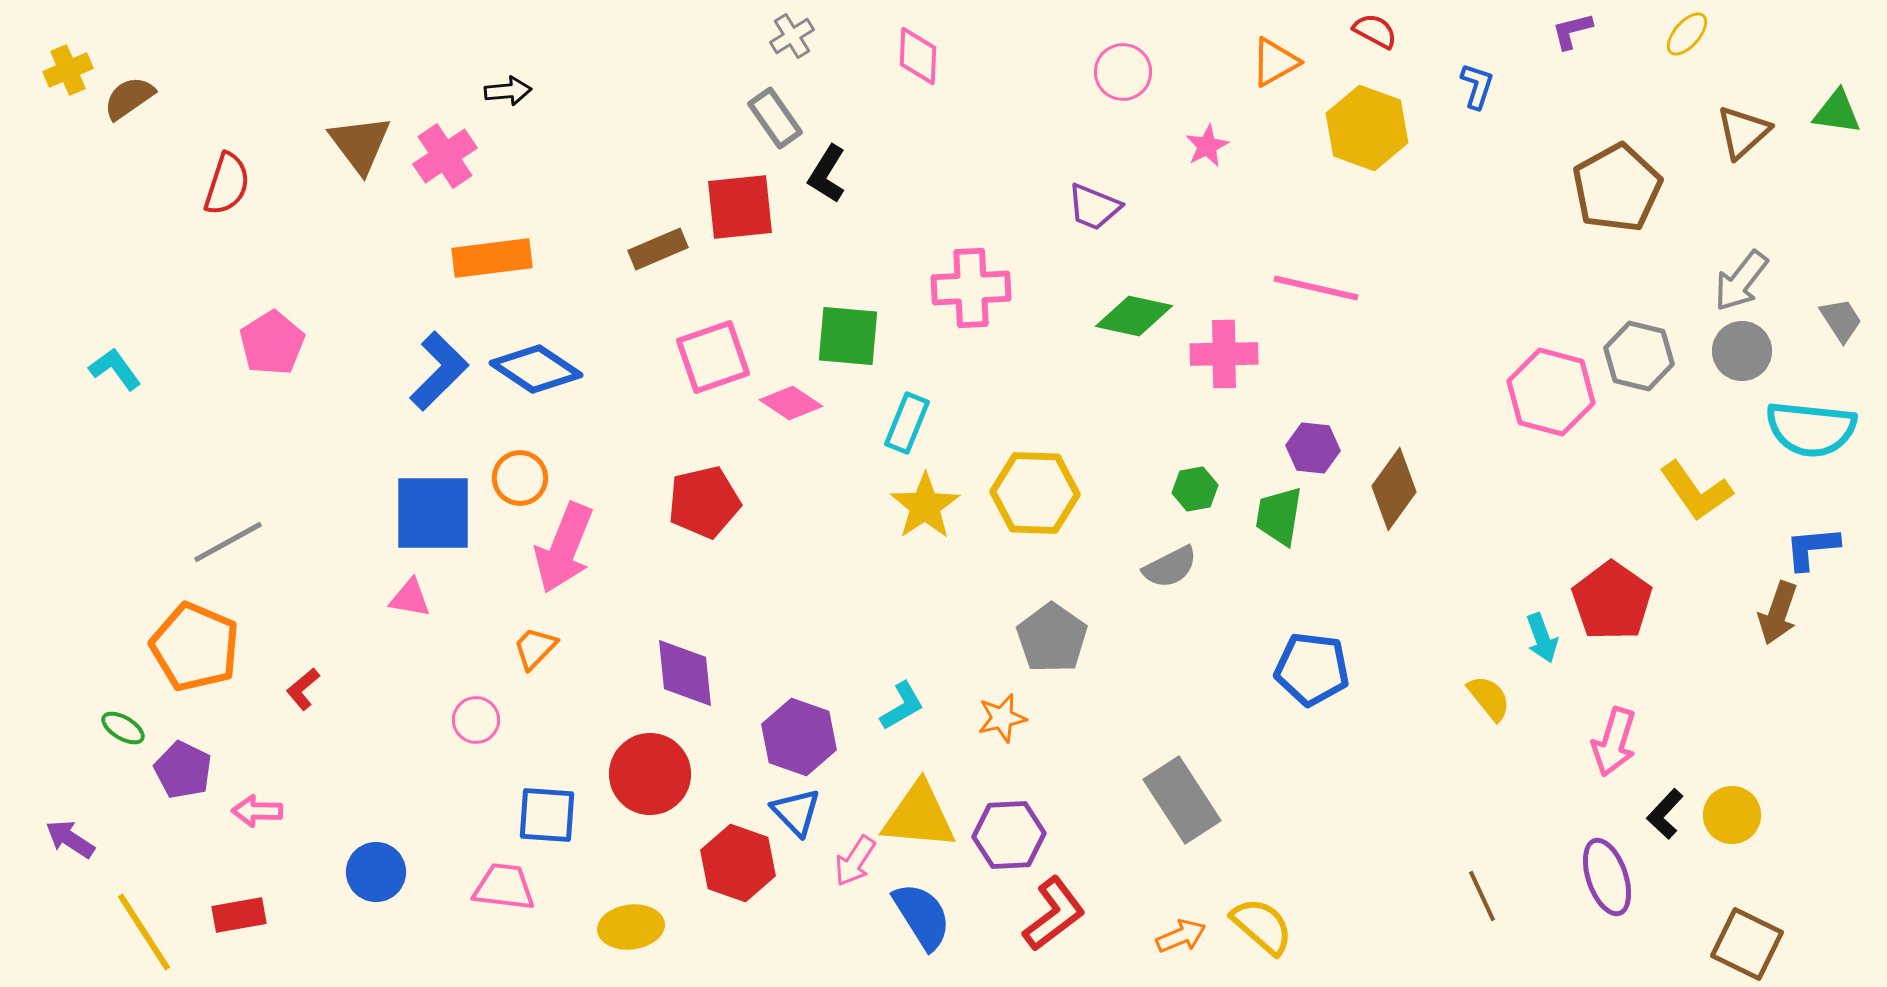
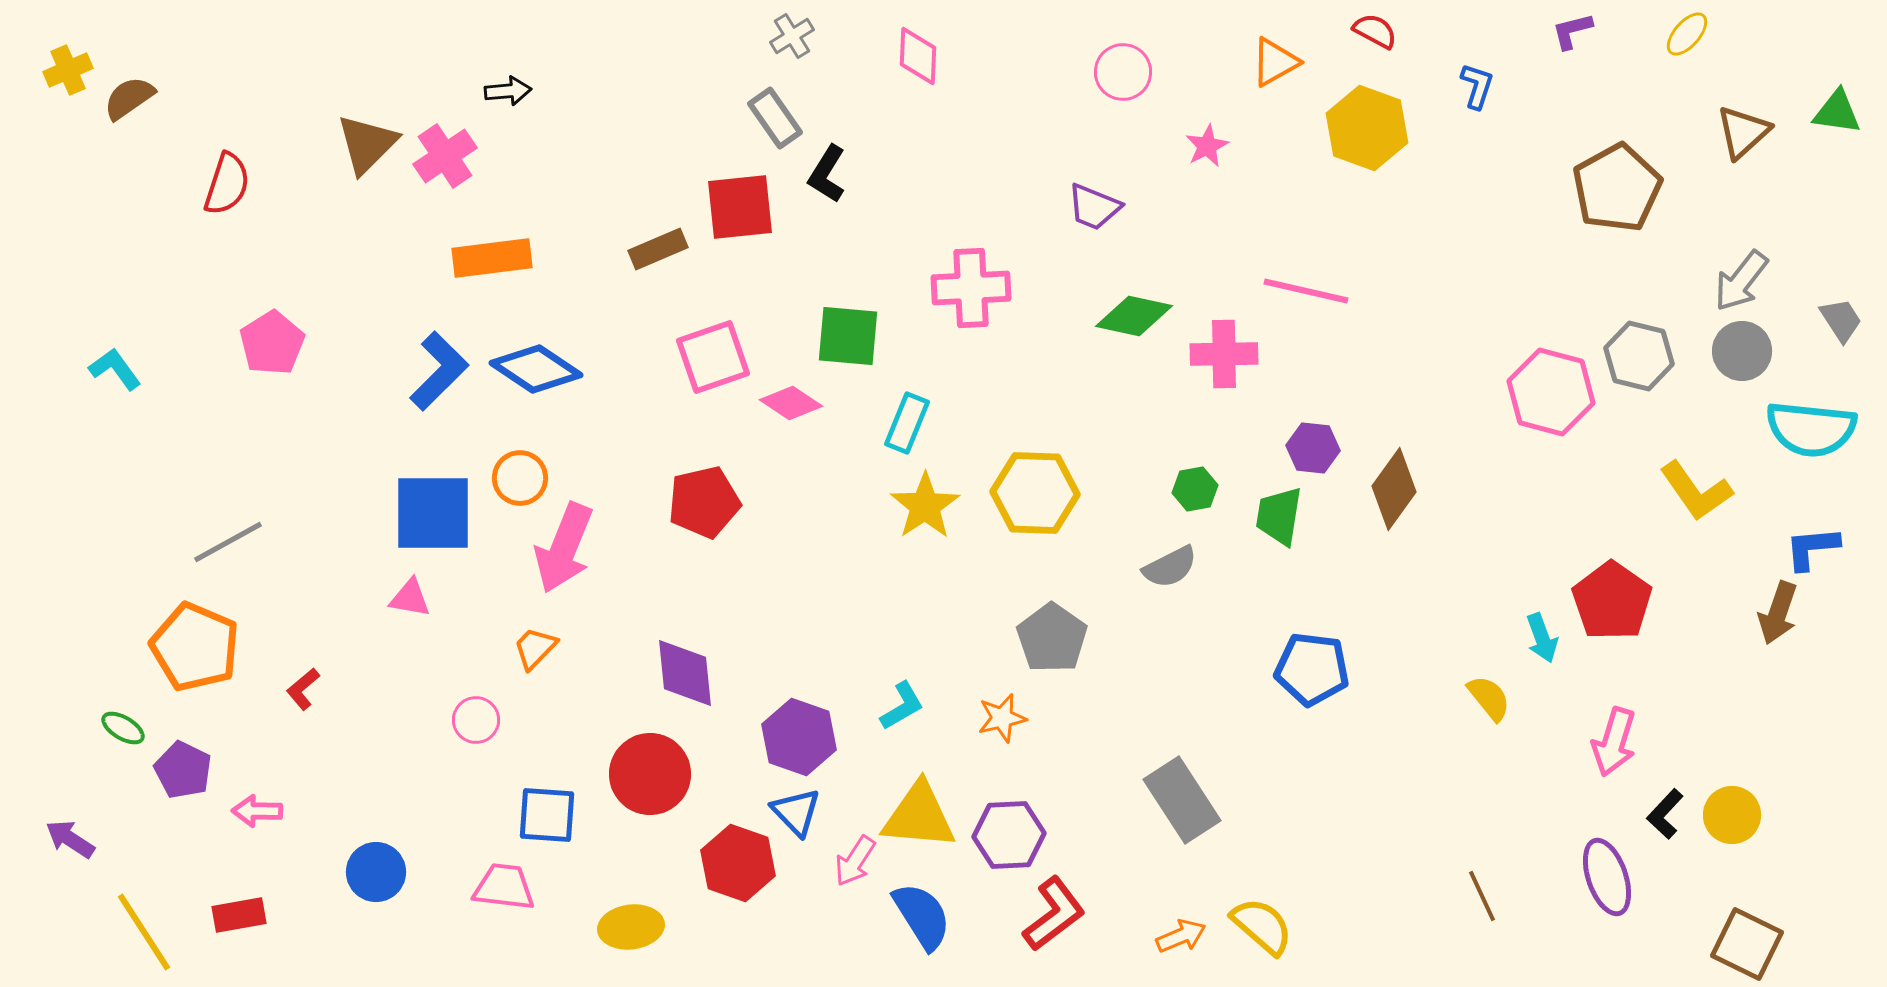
brown triangle at (360, 144): moved 7 px right; rotated 22 degrees clockwise
pink line at (1316, 288): moved 10 px left, 3 px down
